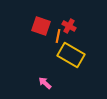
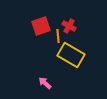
red square: rotated 36 degrees counterclockwise
orange line: rotated 16 degrees counterclockwise
